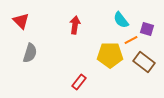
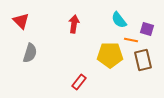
cyan semicircle: moved 2 px left
red arrow: moved 1 px left, 1 px up
orange line: rotated 40 degrees clockwise
brown rectangle: moved 1 px left, 2 px up; rotated 40 degrees clockwise
